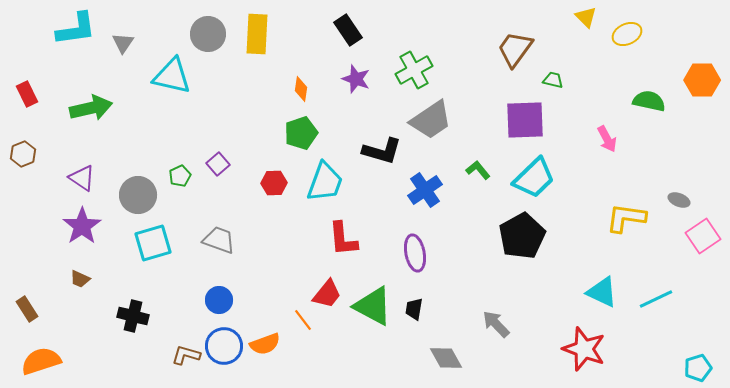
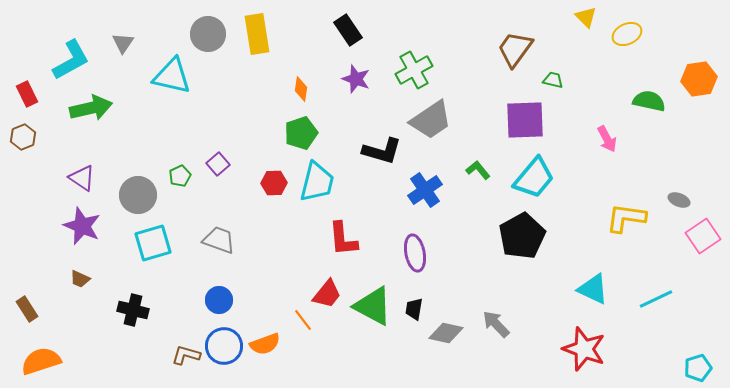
cyan L-shape at (76, 29): moved 5 px left, 31 px down; rotated 21 degrees counterclockwise
yellow rectangle at (257, 34): rotated 12 degrees counterclockwise
orange hexagon at (702, 80): moved 3 px left, 1 px up; rotated 8 degrees counterclockwise
brown hexagon at (23, 154): moved 17 px up
cyan trapezoid at (534, 178): rotated 6 degrees counterclockwise
cyan trapezoid at (325, 182): moved 8 px left; rotated 6 degrees counterclockwise
purple star at (82, 226): rotated 15 degrees counterclockwise
cyan triangle at (602, 292): moved 9 px left, 3 px up
black cross at (133, 316): moved 6 px up
gray diamond at (446, 358): moved 25 px up; rotated 48 degrees counterclockwise
